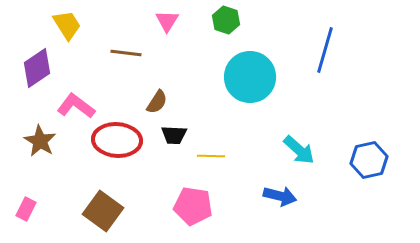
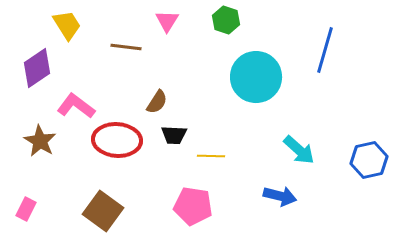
brown line: moved 6 px up
cyan circle: moved 6 px right
